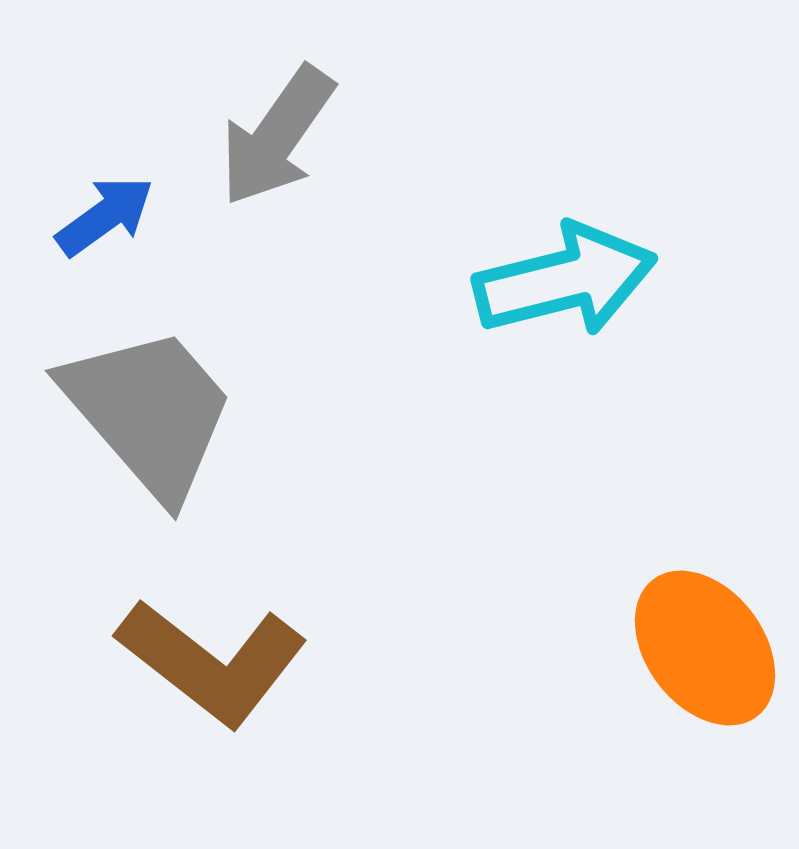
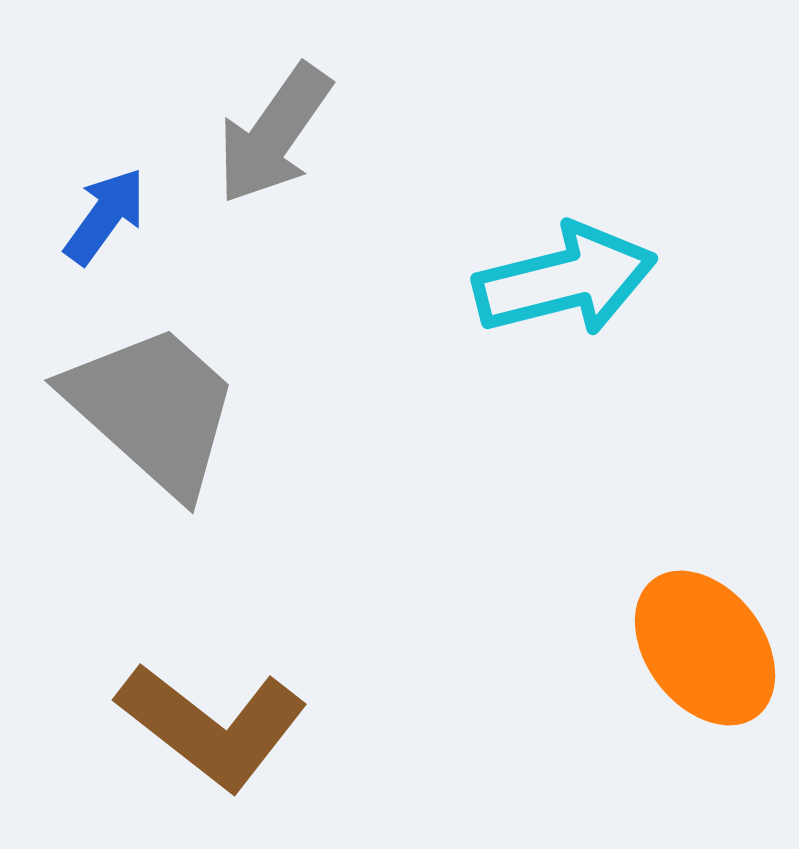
gray arrow: moved 3 px left, 2 px up
blue arrow: rotated 18 degrees counterclockwise
gray trapezoid: moved 4 px right, 3 px up; rotated 7 degrees counterclockwise
brown L-shape: moved 64 px down
